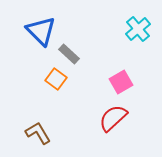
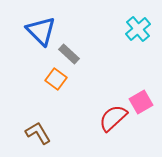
pink square: moved 20 px right, 20 px down
